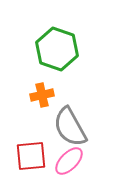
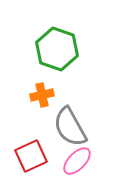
red square: rotated 20 degrees counterclockwise
pink ellipse: moved 8 px right
